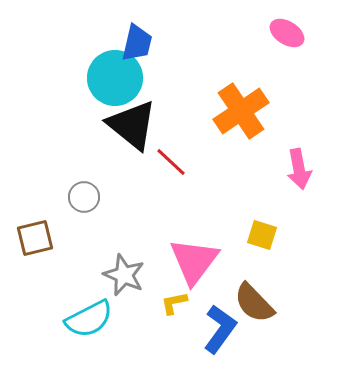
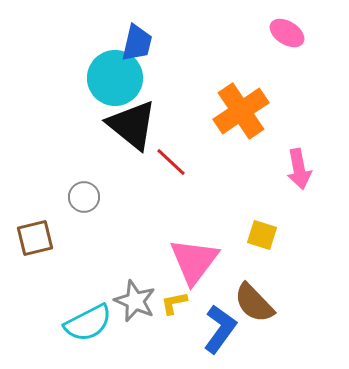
gray star: moved 11 px right, 26 px down
cyan semicircle: moved 1 px left, 4 px down
